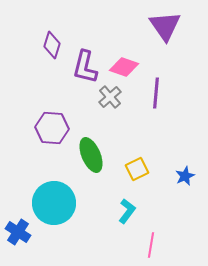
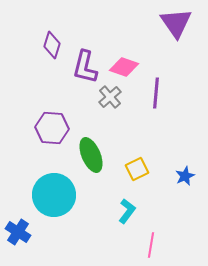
purple triangle: moved 11 px right, 3 px up
cyan circle: moved 8 px up
